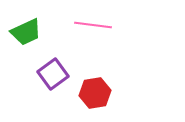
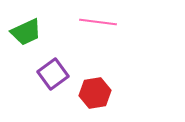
pink line: moved 5 px right, 3 px up
